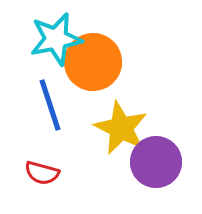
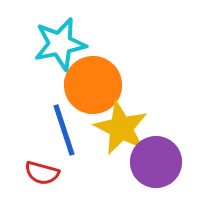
cyan star: moved 4 px right, 5 px down
orange circle: moved 23 px down
blue line: moved 14 px right, 25 px down
